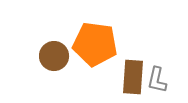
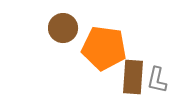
orange pentagon: moved 9 px right, 4 px down
brown circle: moved 9 px right, 28 px up
